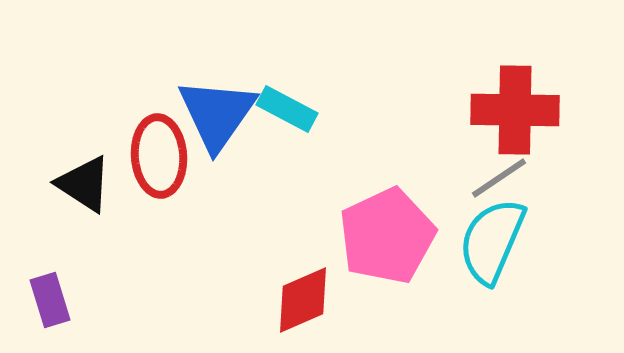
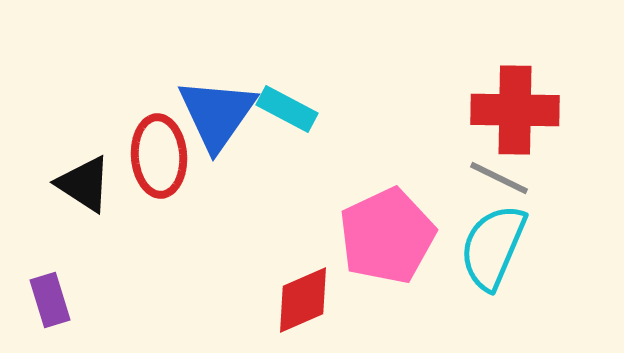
gray line: rotated 60 degrees clockwise
cyan semicircle: moved 1 px right, 6 px down
